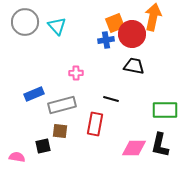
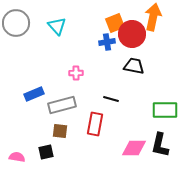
gray circle: moved 9 px left, 1 px down
blue cross: moved 1 px right, 2 px down
black square: moved 3 px right, 6 px down
